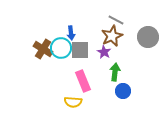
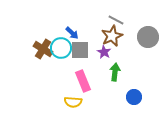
blue arrow: moved 1 px right; rotated 40 degrees counterclockwise
blue circle: moved 11 px right, 6 px down
